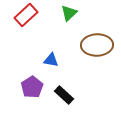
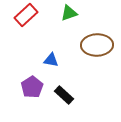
green triangle: rotated 24 degrees clockwise
